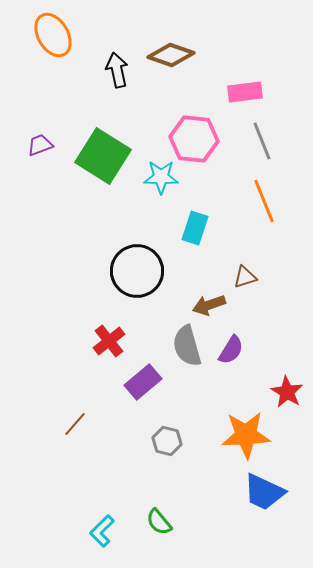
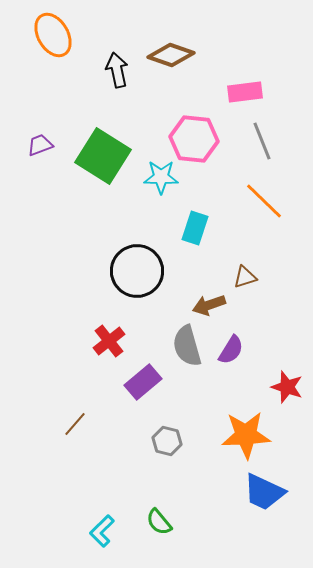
orange line: rotated 24 degrees counterclockwise
red star: moved 5 px up; rotated 12 degrees counterclockwise
